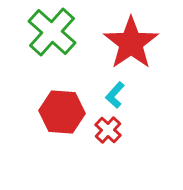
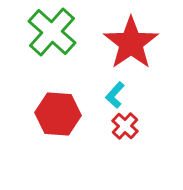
red hexagon: moved 4 px left, 2 px down
red cross: moved 17 px right, 4 px up
